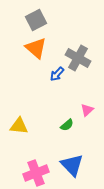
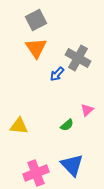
orange triangle: rotated 15 degrees clockwise
